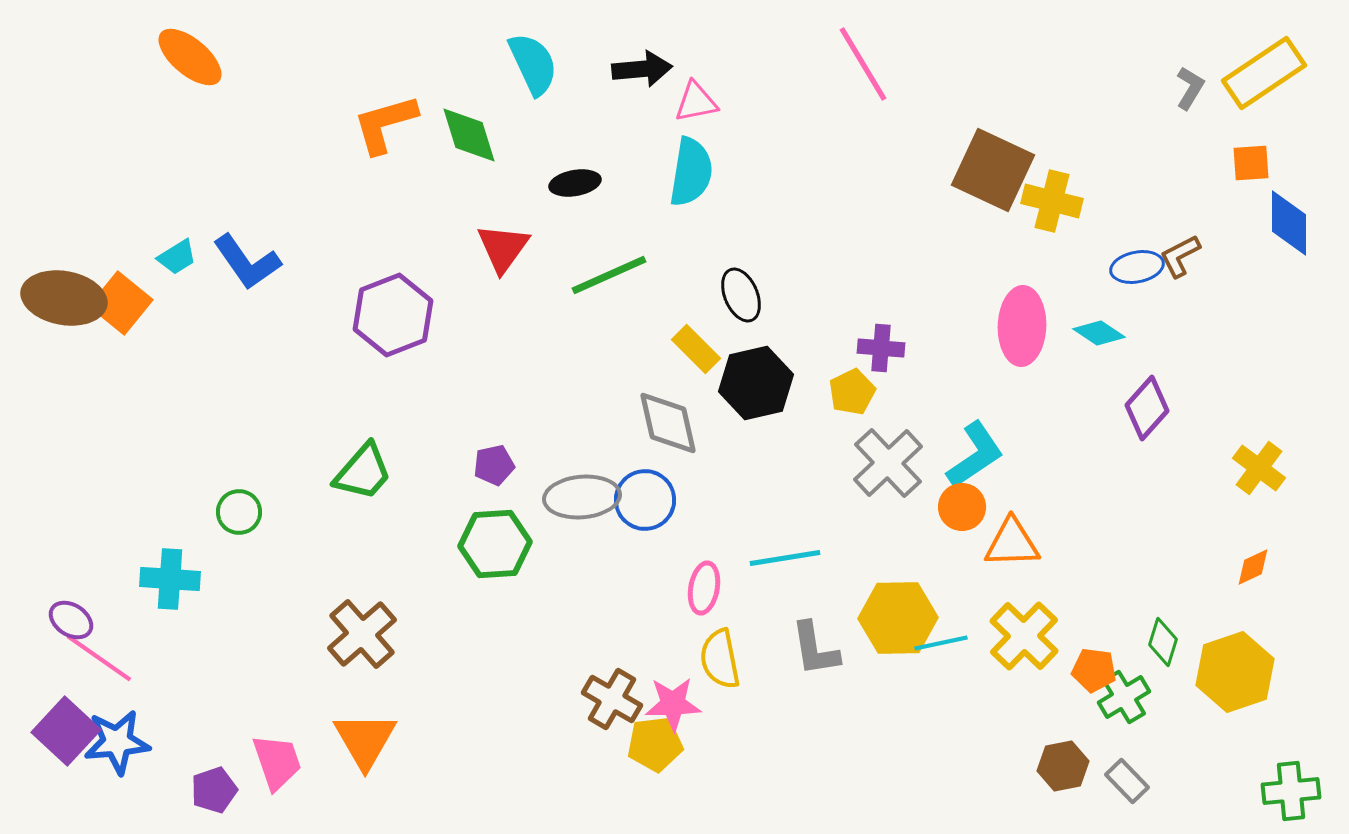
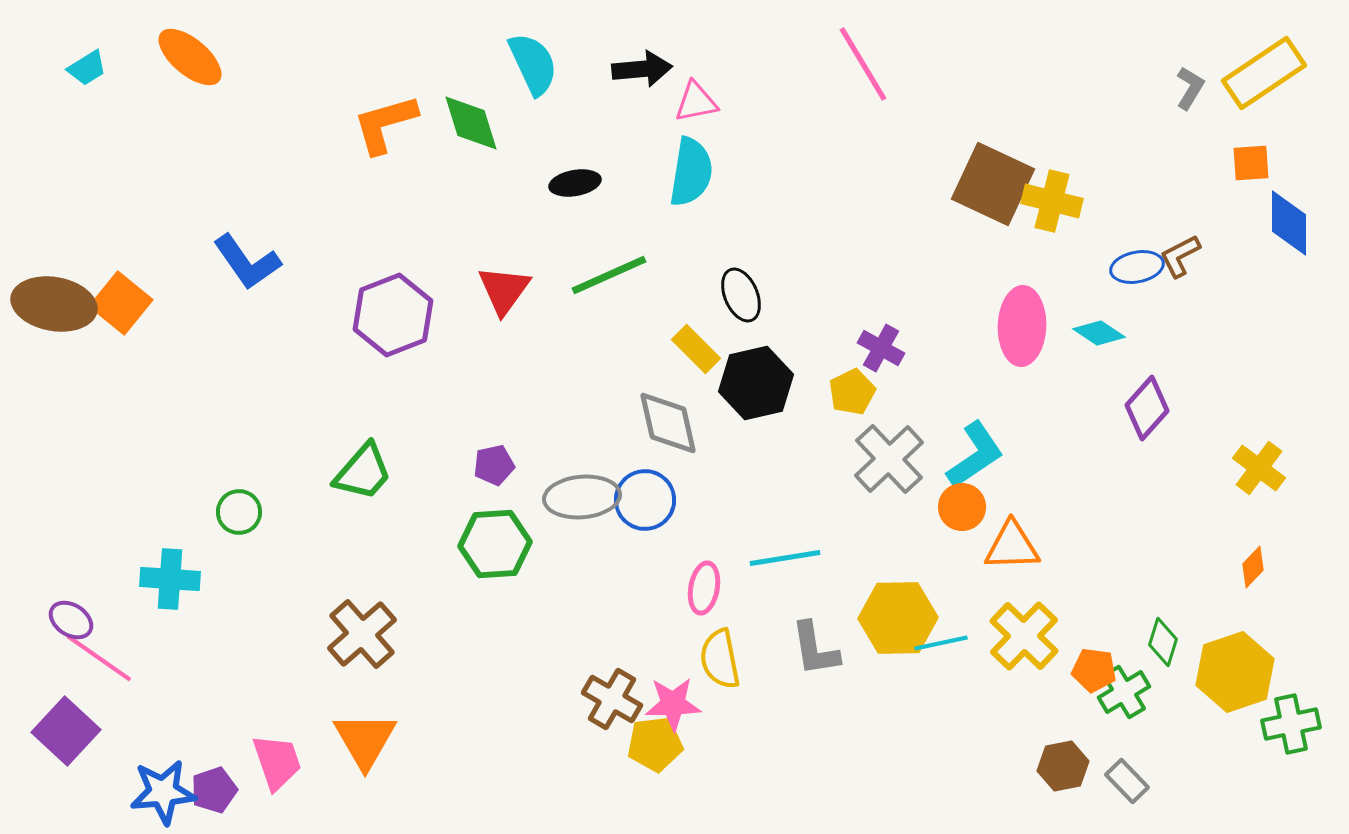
green diamond at (469, 135): moved 2 px right, 12 px up
brown square at (993, 170): moved 14 px down
red triangle at (503, 248): moved 1 px right, 42 px down
cyan trapezoid at (177, 257): moved 90 px left, 189 px up
brown ellipse at (64, 298): moved 10 px left, 6 px down
purple cross at (881, 348): rotated 24 degrees clockwise
gray cross at (888, 463): moved 1 px right, 4 px up
orange triangle at (1012, 543): moved 3 px down
orange diamond at (1253, 567): rotated 21 degrees counterclockwise
green cross at (1124, 697): moved 5 px up
blue star at (117, 742): moved 46 px right, 50 px down
green cross at (1291, 791): moved 67 px up; rotated 6 degrees counterclockwise
